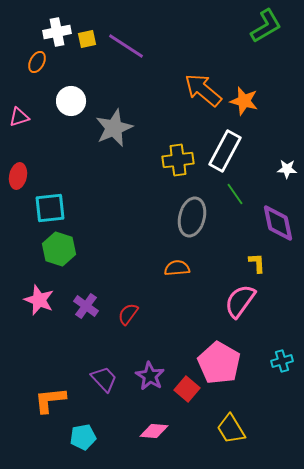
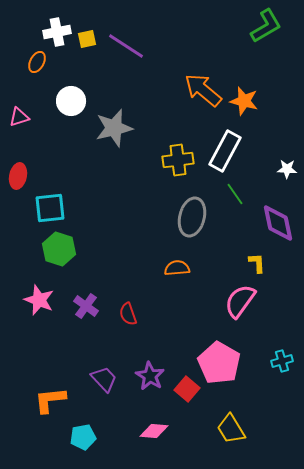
gray star: rotated 9 degrees clockwise
red semicircle: rotated 55 degrees counterclockwise
